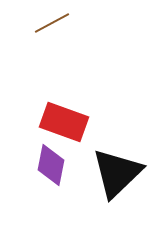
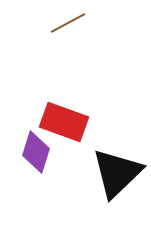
brown line: moved 16 px right
purple diamond: moved 15 px left, 13 px up; rotated 6 degrees clockwise
